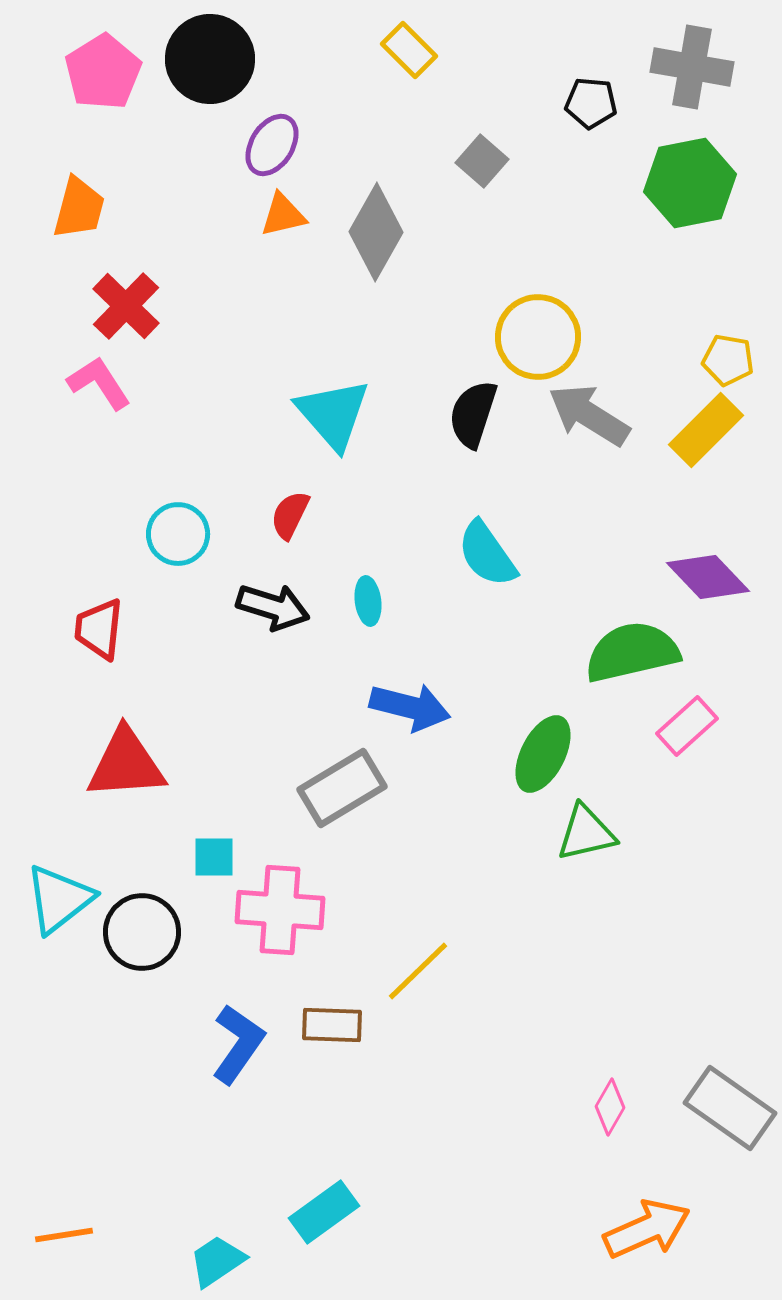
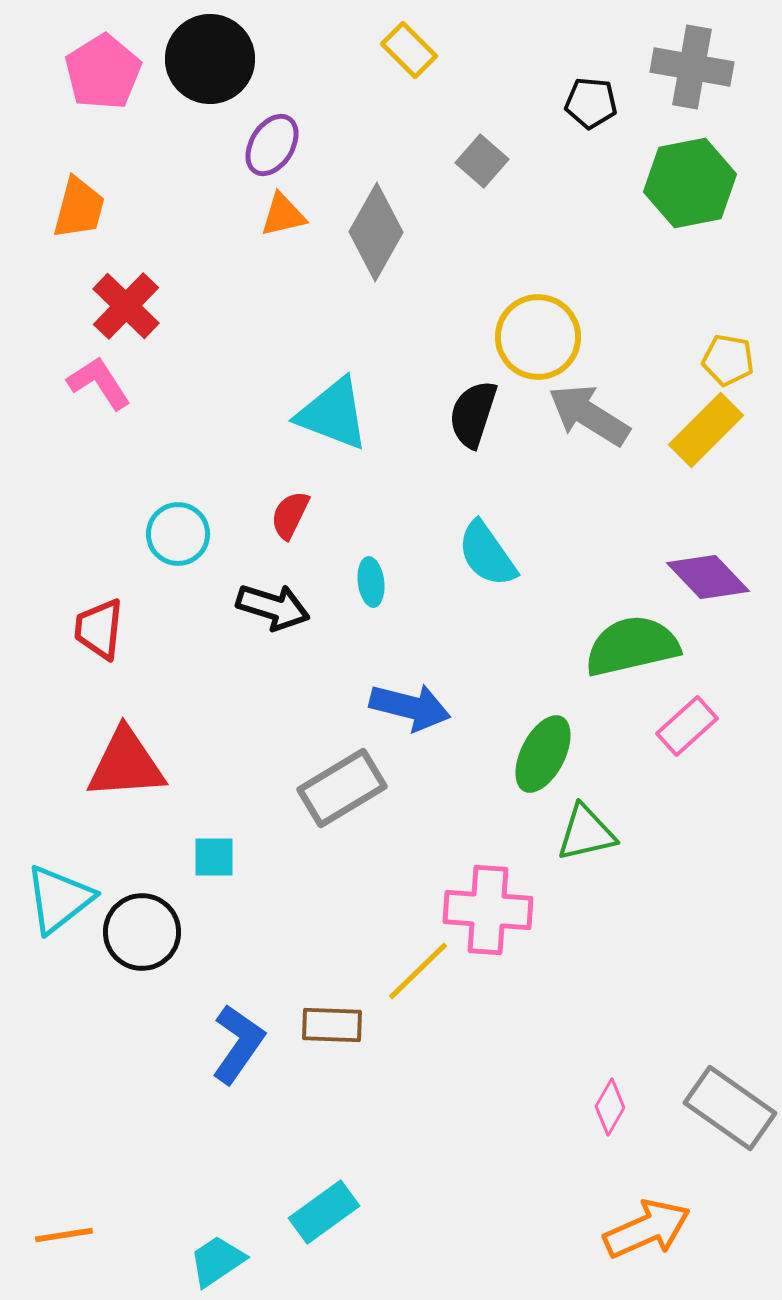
cyan triangle at (333, 414): rotated 28 degrees counterclockwise
cyan ellipse at (368, 601): moved 3 px right, 19 px up
green semicircle at (632, 652): moved 6 px up
pink cross at (280, 910): moved 208 px right
